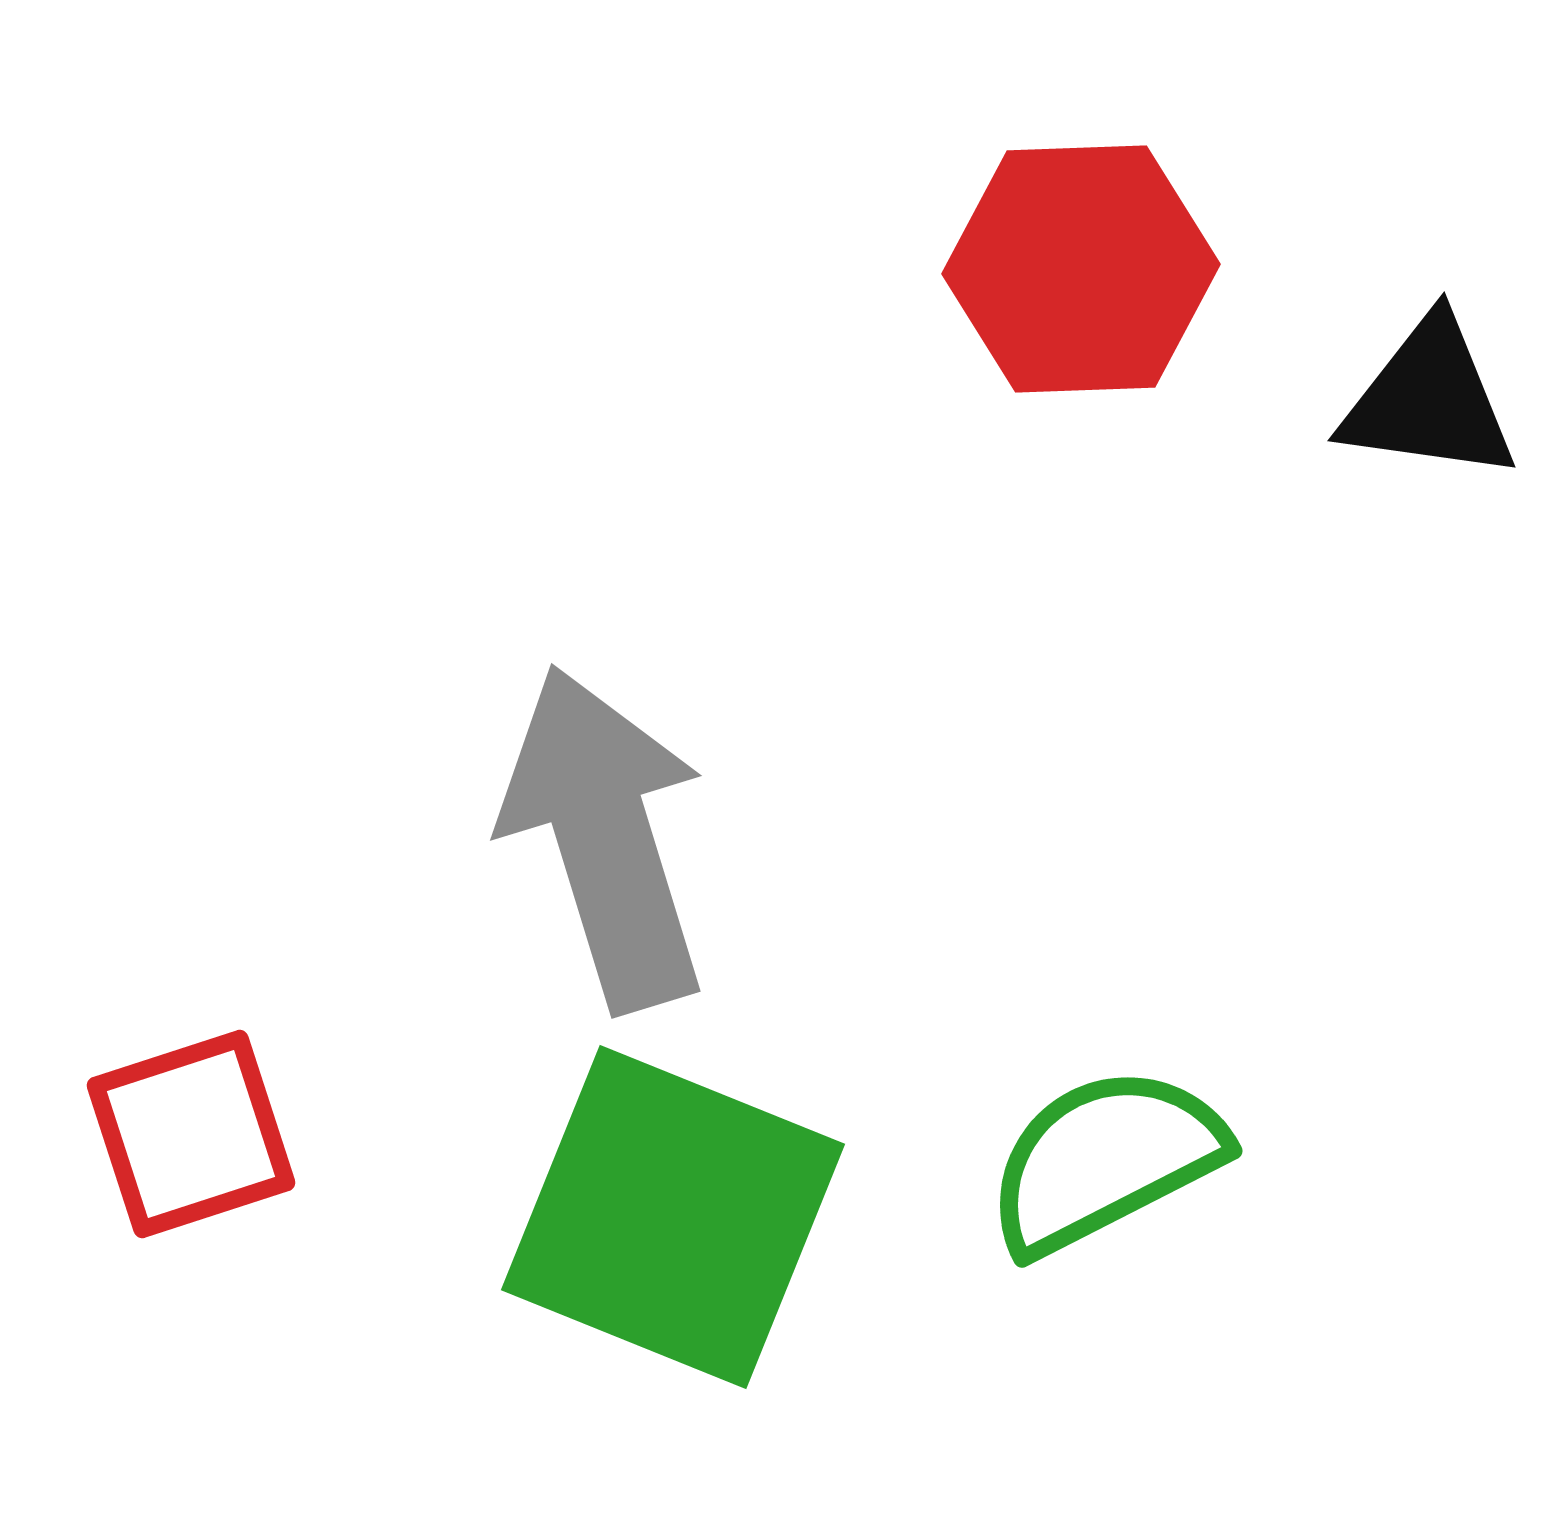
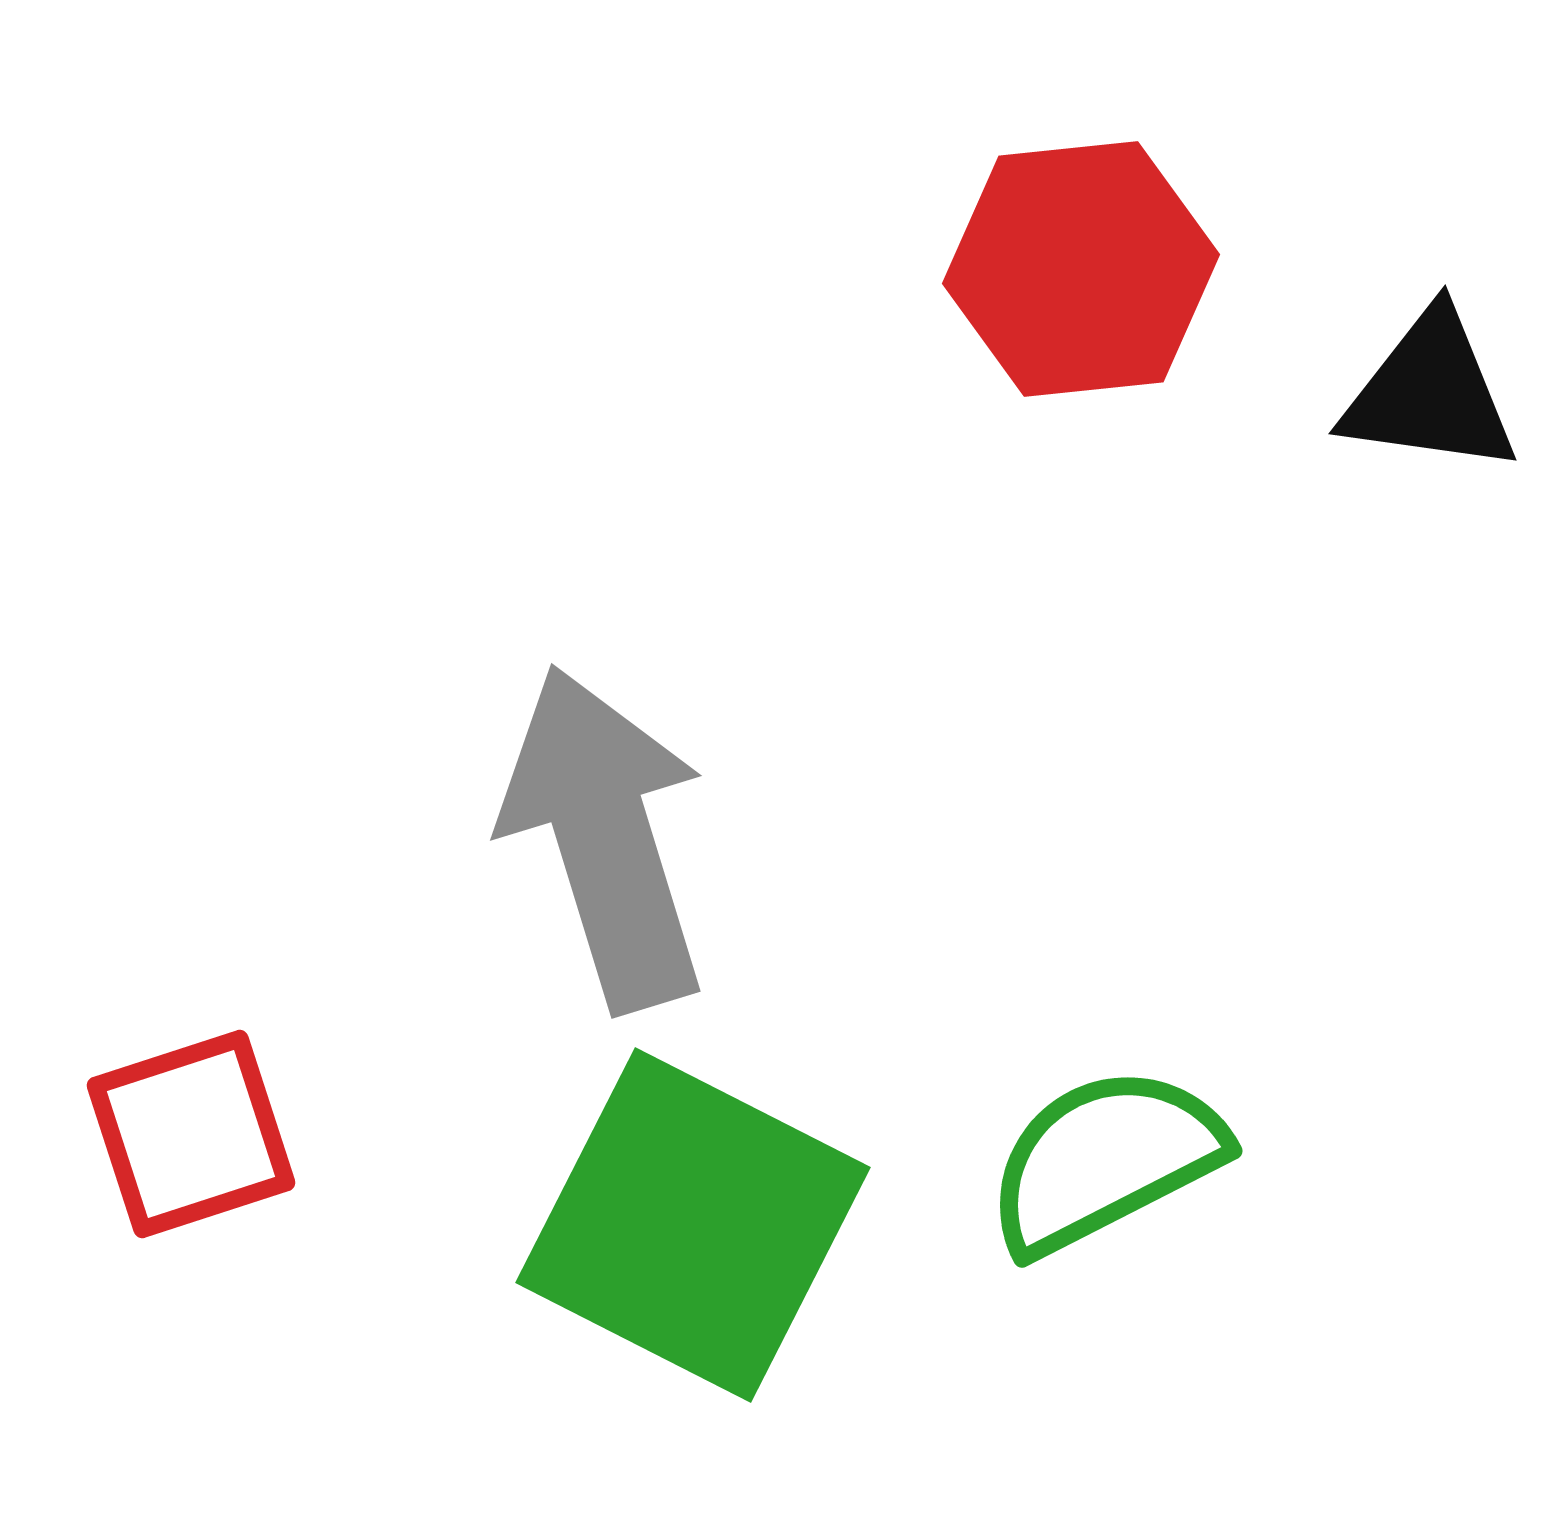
red hexagon: rotated 4 degrees counterclockwise
black triangle: moved 1 px right, 7 px up
green square: moved 20 px right, 8 px down; rotated 5 degrees clockwise
